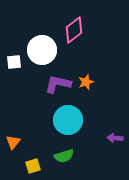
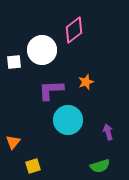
purple L-shape: moved 7 px left, 6 px down; rotated 16 degrees counterclockwise
purple arrow: moved 7 px left, 6 px up; rotated 70 degrees clockwise
green semicircle: moved 36 px right, 10 px down
